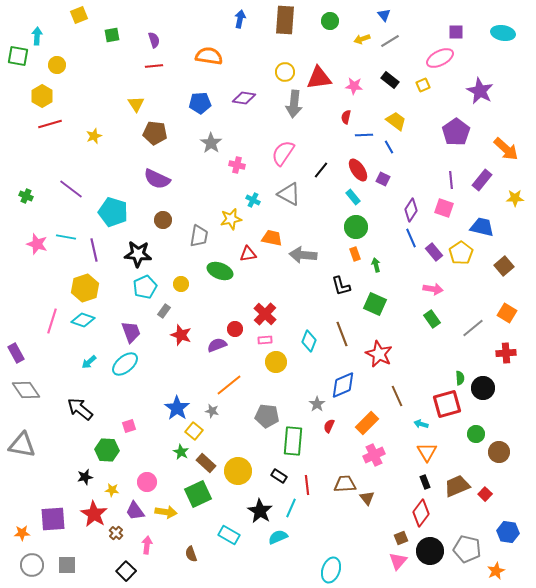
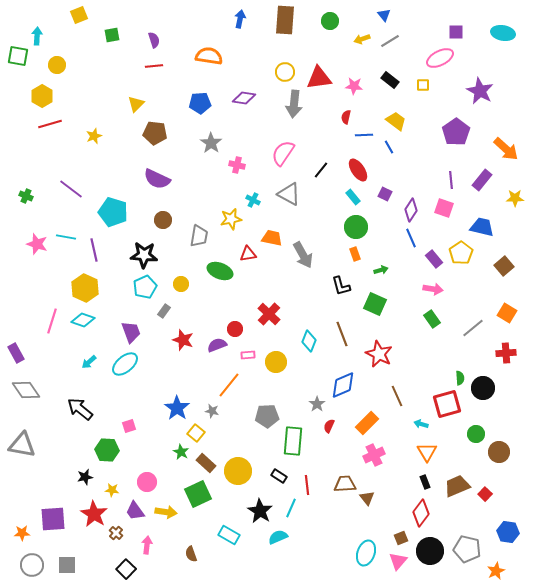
yellow square at (423, 85): rotated 24 degrees clockwise
yellow triangle at (136, 104): rotated 18 degrees clockwise
purple square at (383, 179): moved 2 px right, 15 px down
purple rectangle at (434, 252): moved 7 px down
black star at (138, 254): moved 6 px right, 1 px down
gray arrow at (303, 255): rotated 124 degrees counterclockwise
green arrow at (376, 265): moved 5 px right, 5 px down; rotated 88 degrees clockwise
yellow hexagon at (85, 288): rotated 16 degrees counterclockwise
red cross at (265, 314): moved 4 px right
red star at (181, 335): moved 2 px right, 5 px down
pink rectangle at (265, 340): moved 17 px left, 15 px down
orange line at (229, 385): rotated 12 degrees counterclockwise
gray pentagon at (267, 416): rotated 10 degrees counterclockwise
yellow square at (194, 431): moved 2 px right, 2 px down
cyan ellipse at (331, 570): moved 35 px right, 17 px up
black square at (126, 571): moved 2 px up
